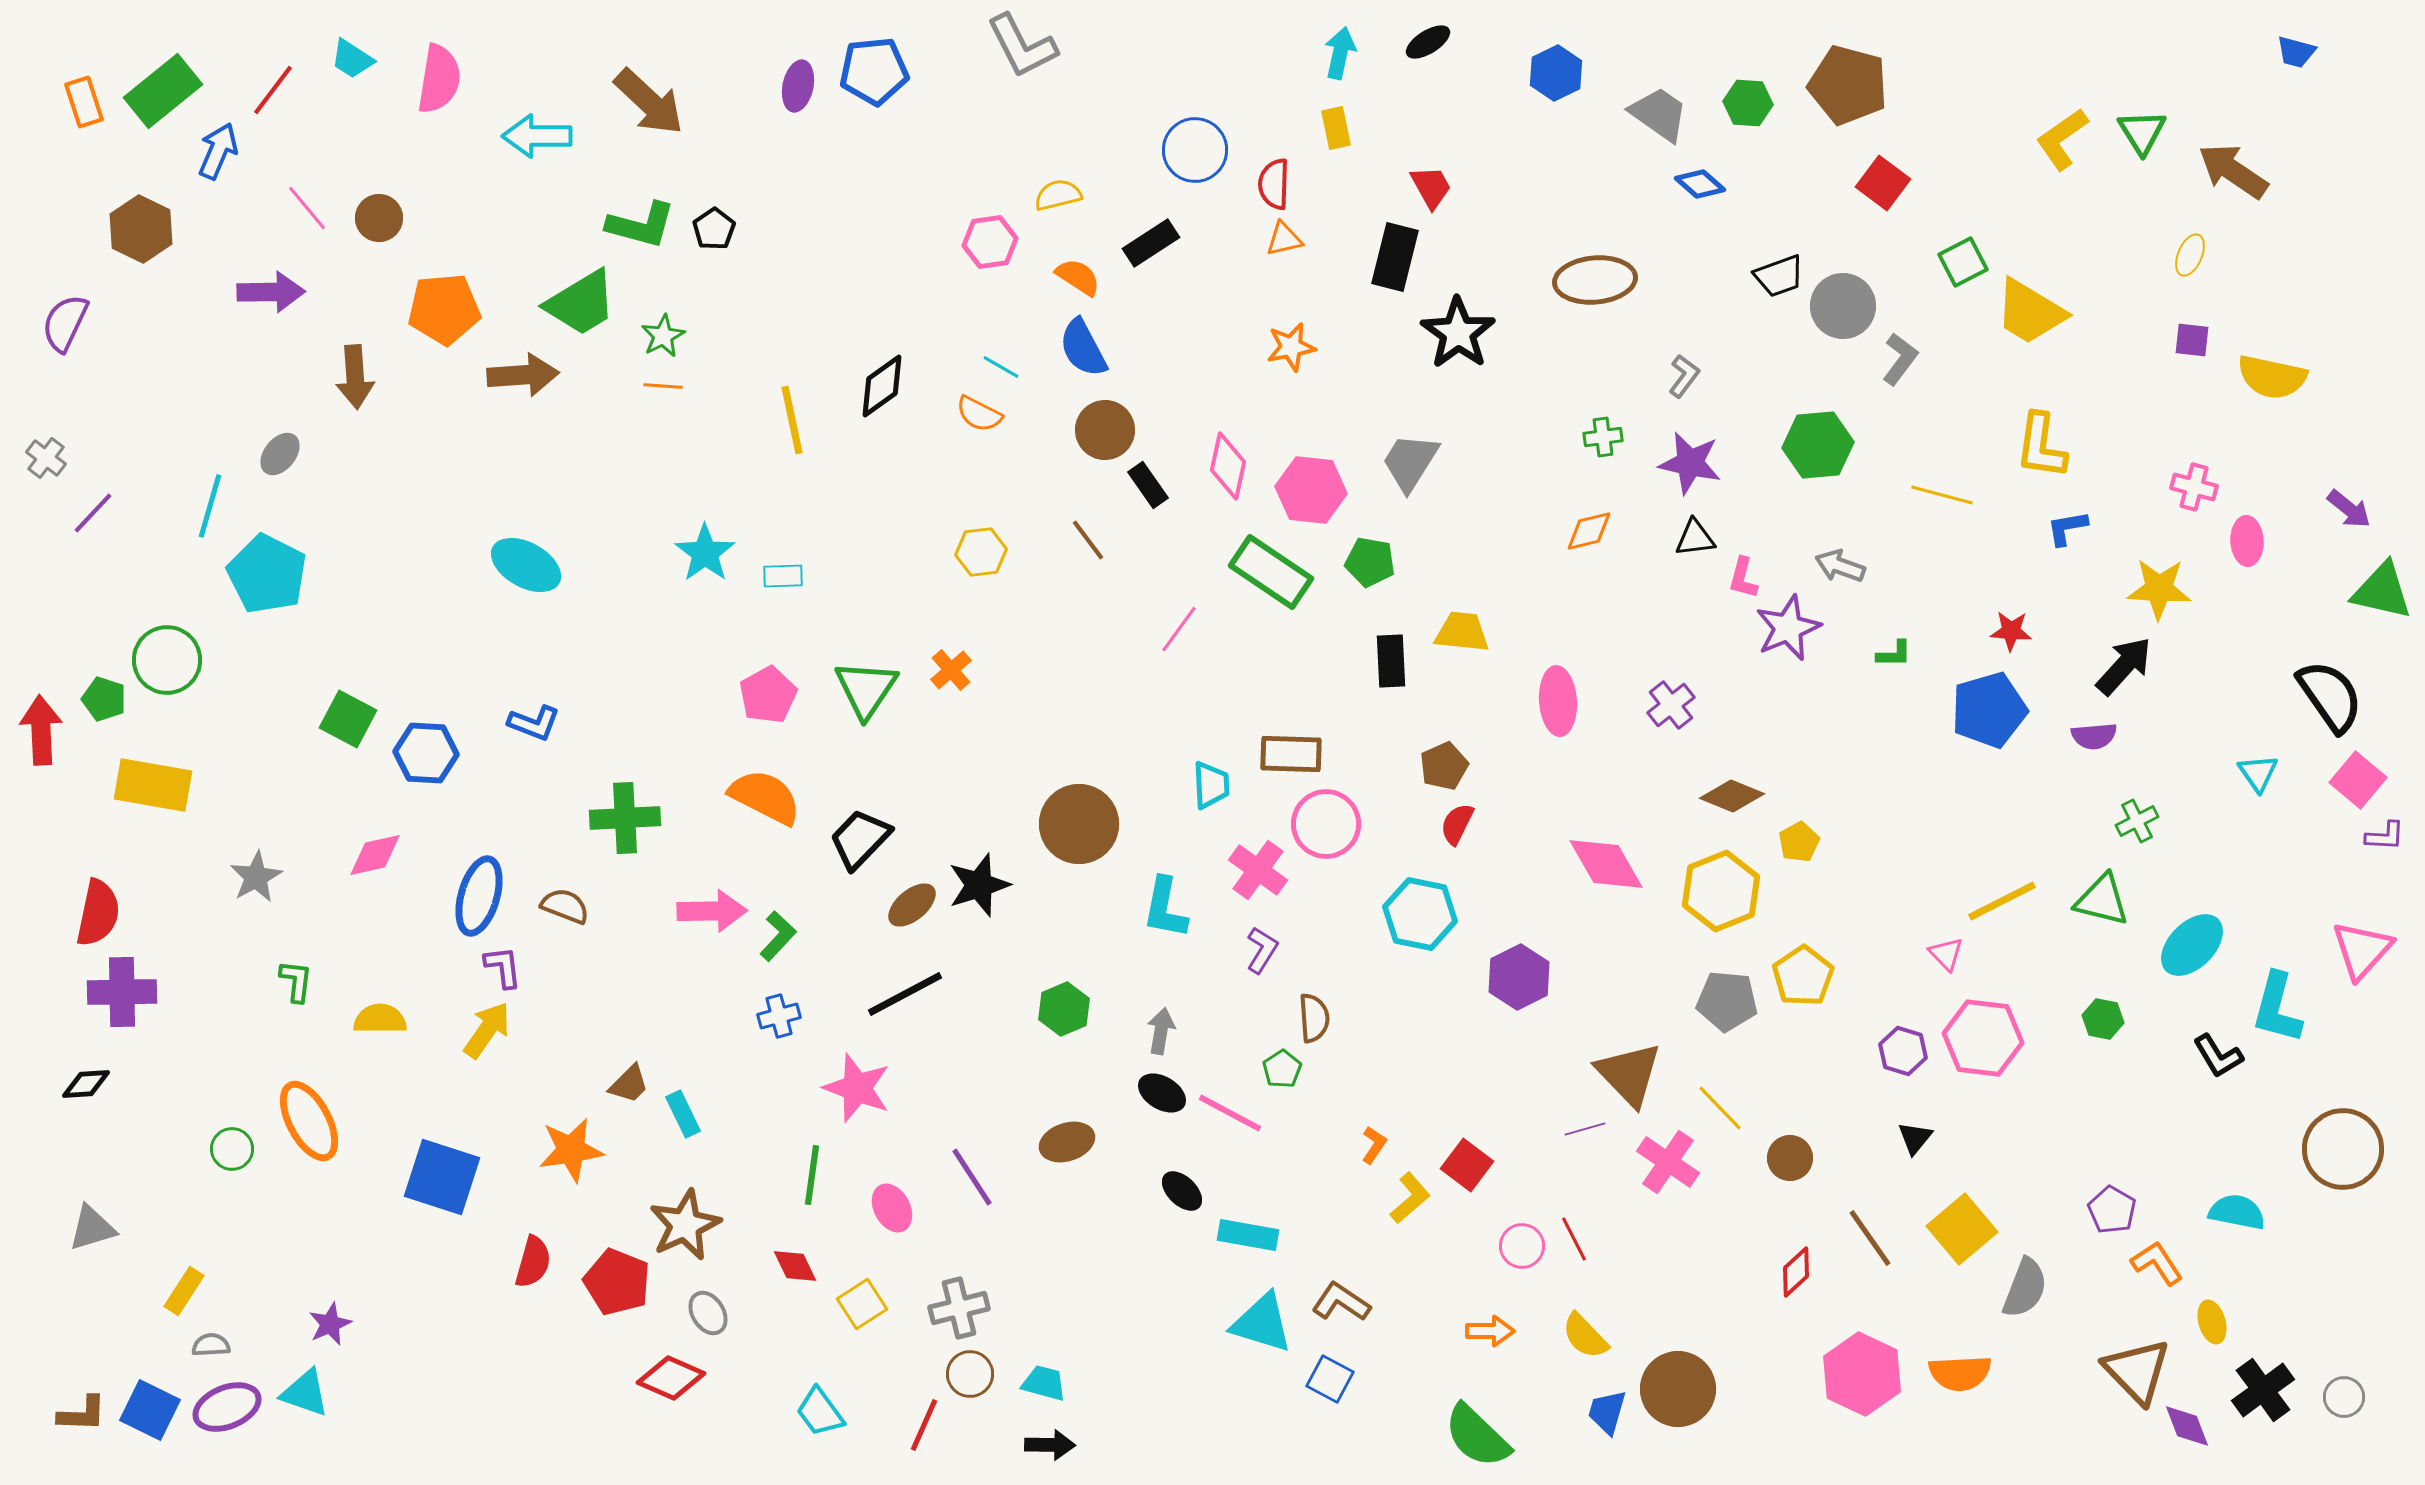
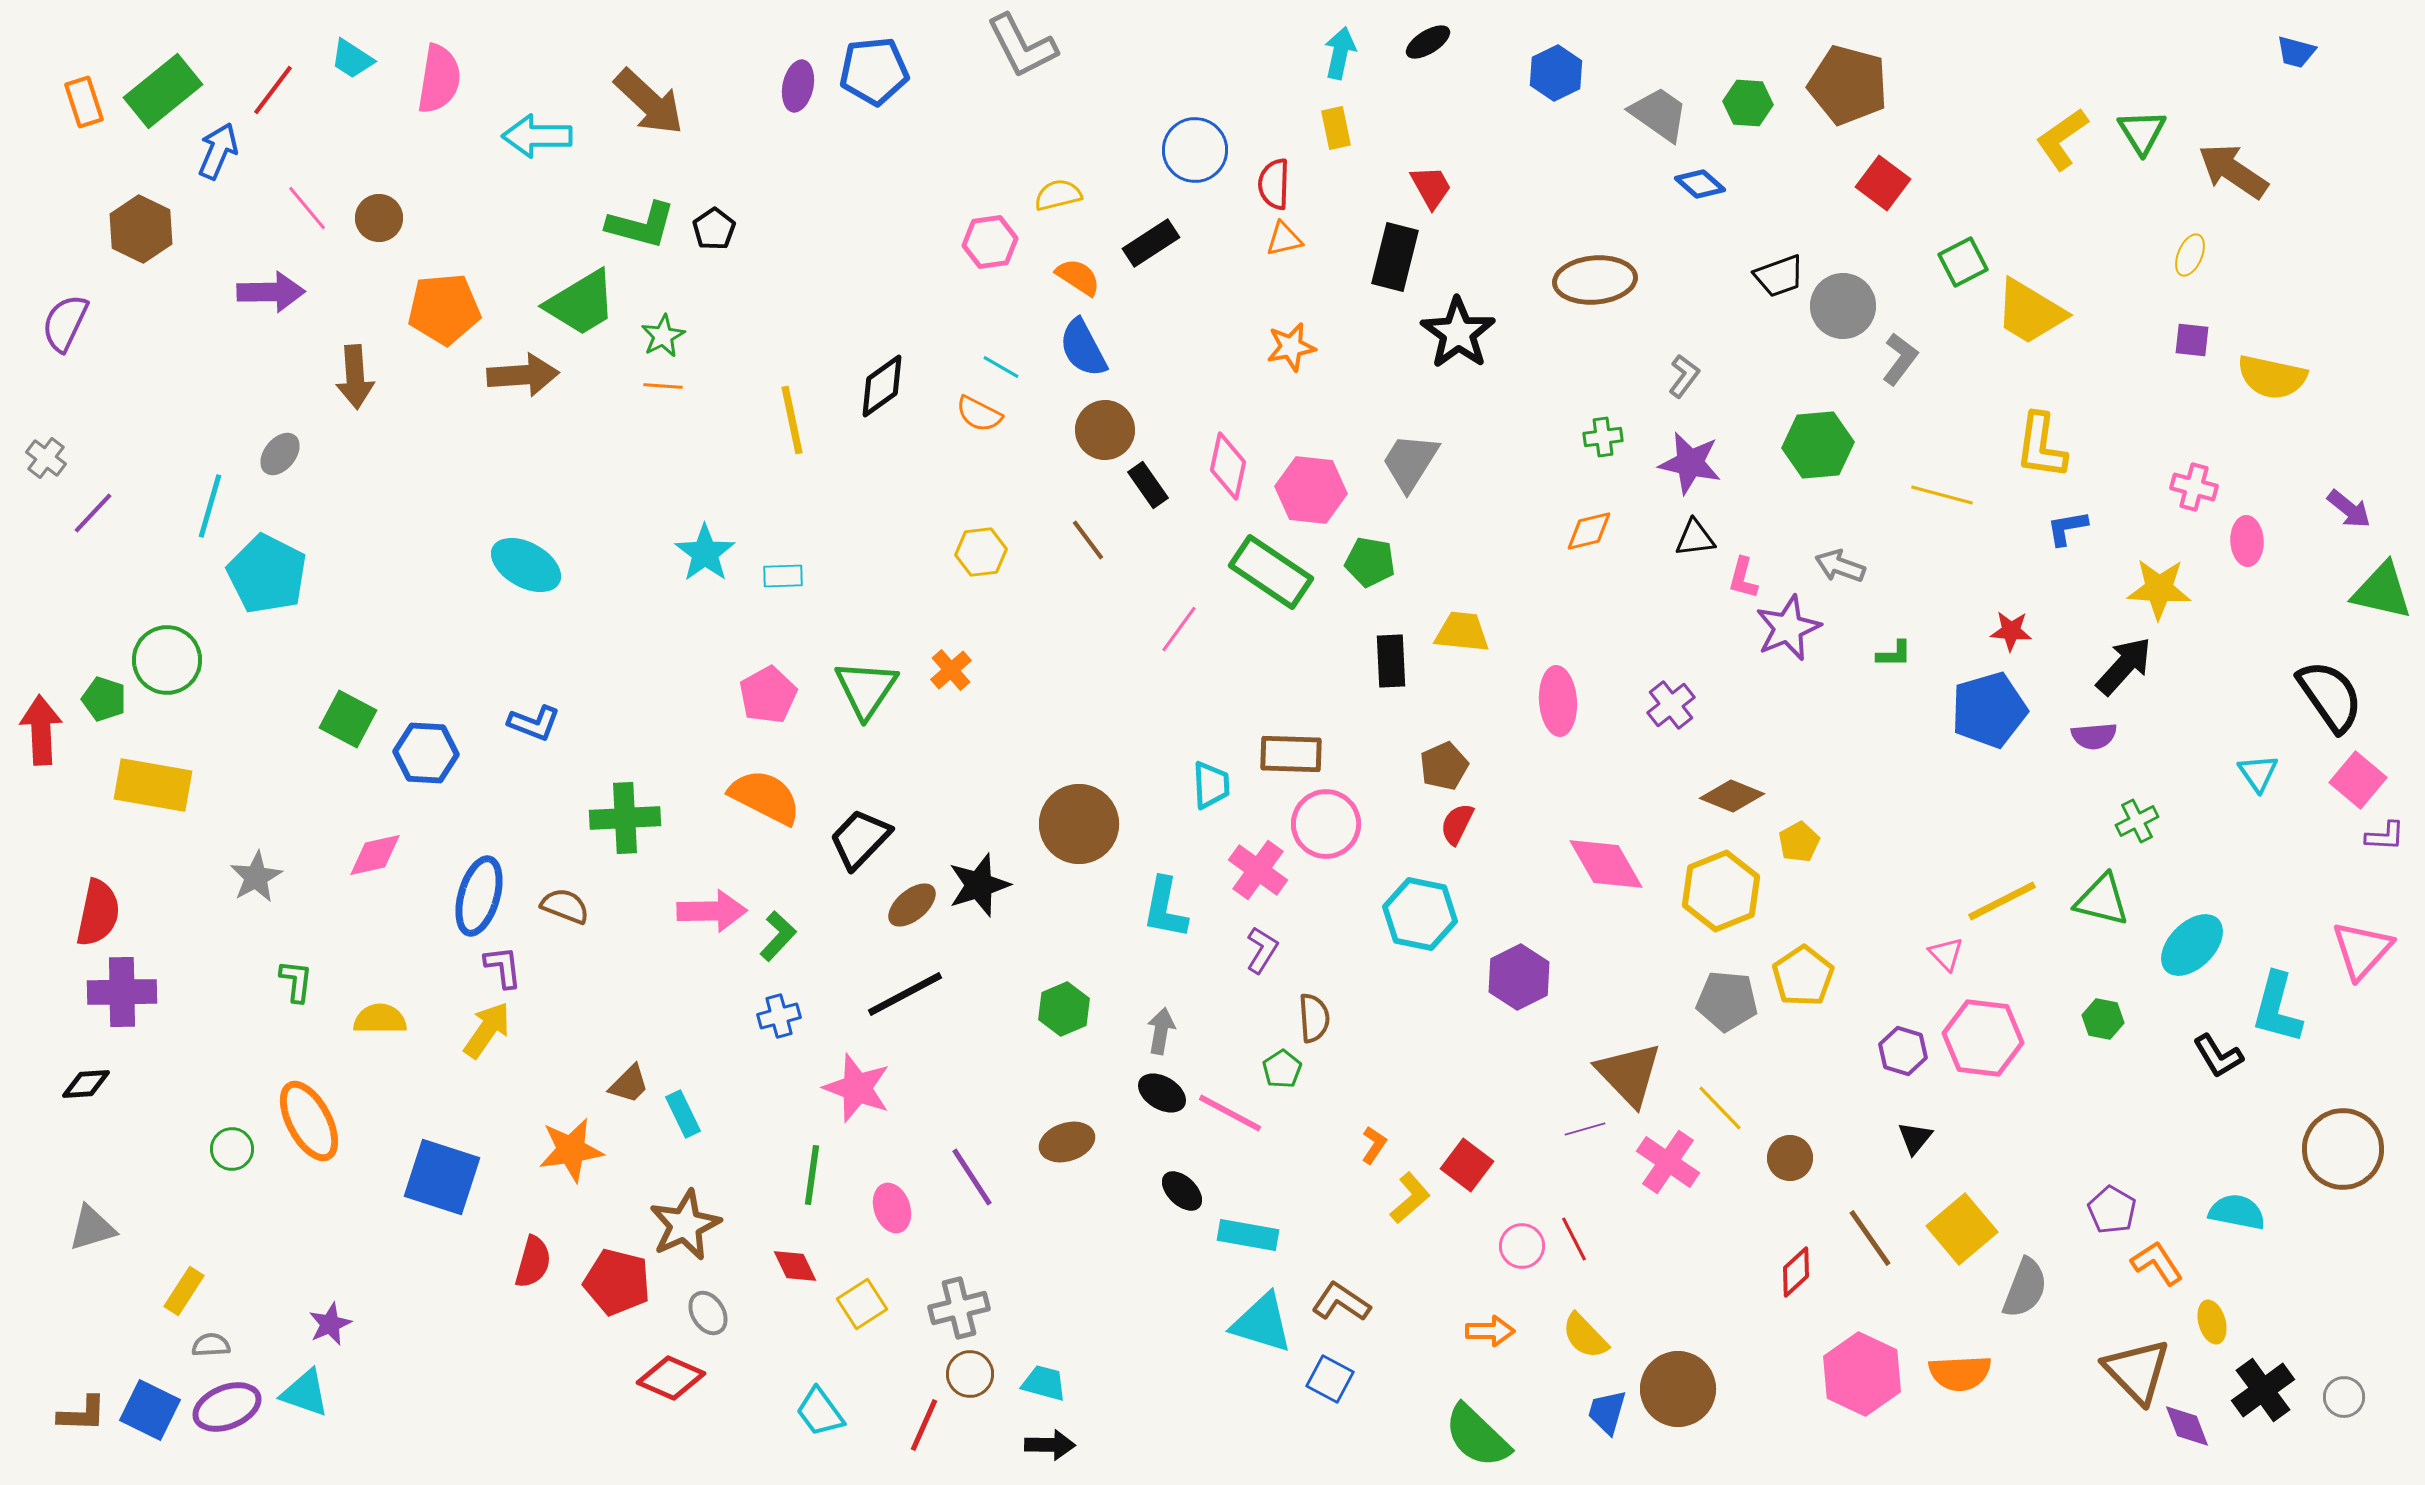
pink ellipse at (892, 1208): rotated 9 degrees clockwise
red pentagon at (617, 1282): rotated 8 degrees counterclockwise
